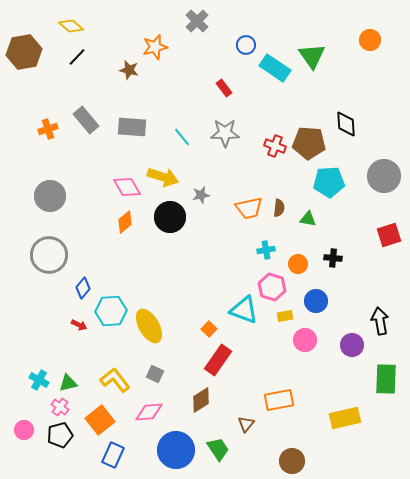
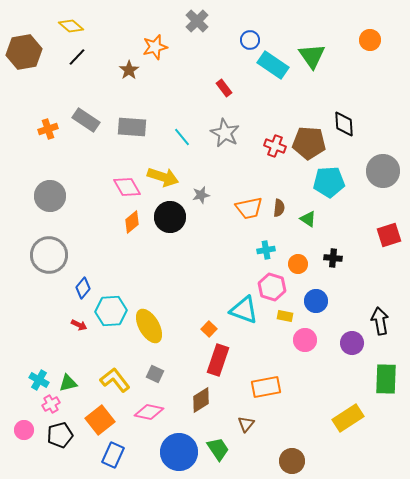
blue circle at (246, 45): moved 4 px right, 5 px up
cyan rectangle at (275, 68): moved 2 px left, 3 px up
brown star at (129, 70): rotated 24 degrees clockwise
gray rectangle at (86, 120): rotated 16 degrees counterclockwise
black diamond at (346, 124): moved 2 px left
gray star at (225, 133): rotated 28 degrees clockwise
gray circle at (384, 176): moved 1 px left, 5 px up
green triangle at (308, 219): rotated 24 degrees clockwise
orange diamond at (125, 222): moved 7 px right
yellow rectangle at (285, 316): rotated 21 degrees clockwise
purple circle at (352, 345): moved 2 px up
red rectangle at (218, 360): rotated 16 degrees counterclockwise
orange rectangle at (279, 400): moved 13 px left, 13 px up
pink cross at (60, 407): moved 9 px left, 3 px up; rotated 24 degrees clockwise
pink diamond at (149, 412): rotated 16 degrees clockwise
yellow rectangle at (345, 418): moved 3 px right; rotated 20 degrees counterclockwise
blue circle at (176, 450): moved 3 px right, 2 px down
